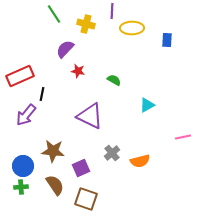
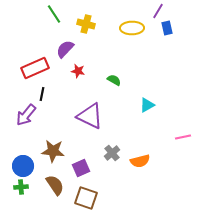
purple line: moved 46 px right; rotated 28 degrees clockwise
blue rectangle: moved 12 px up; rotated 16 degrees counterclockwise
red rectangle: moved 15 px right, 8 px up
brown square: moved 1 px up
